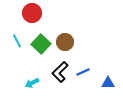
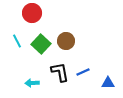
brown circle: moved 1 px right, 1 px up
black L-shape: rotated 125 degrees clockwise
cyan arrow: rotated 24 degrees clockwise
